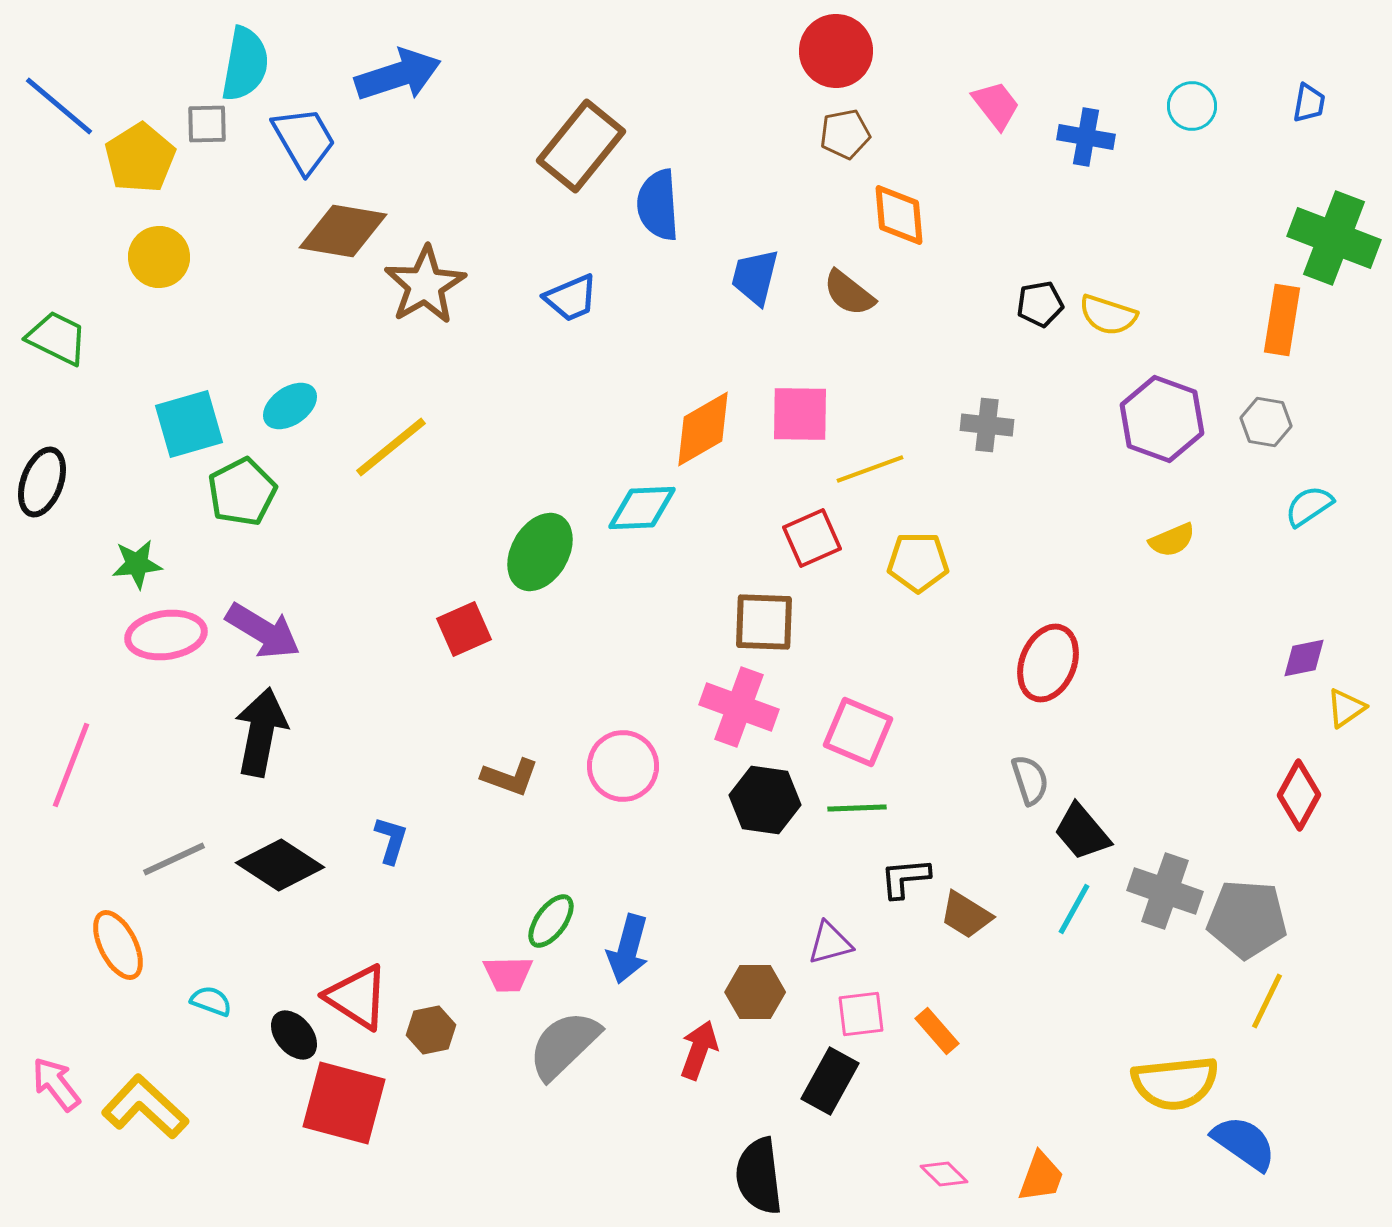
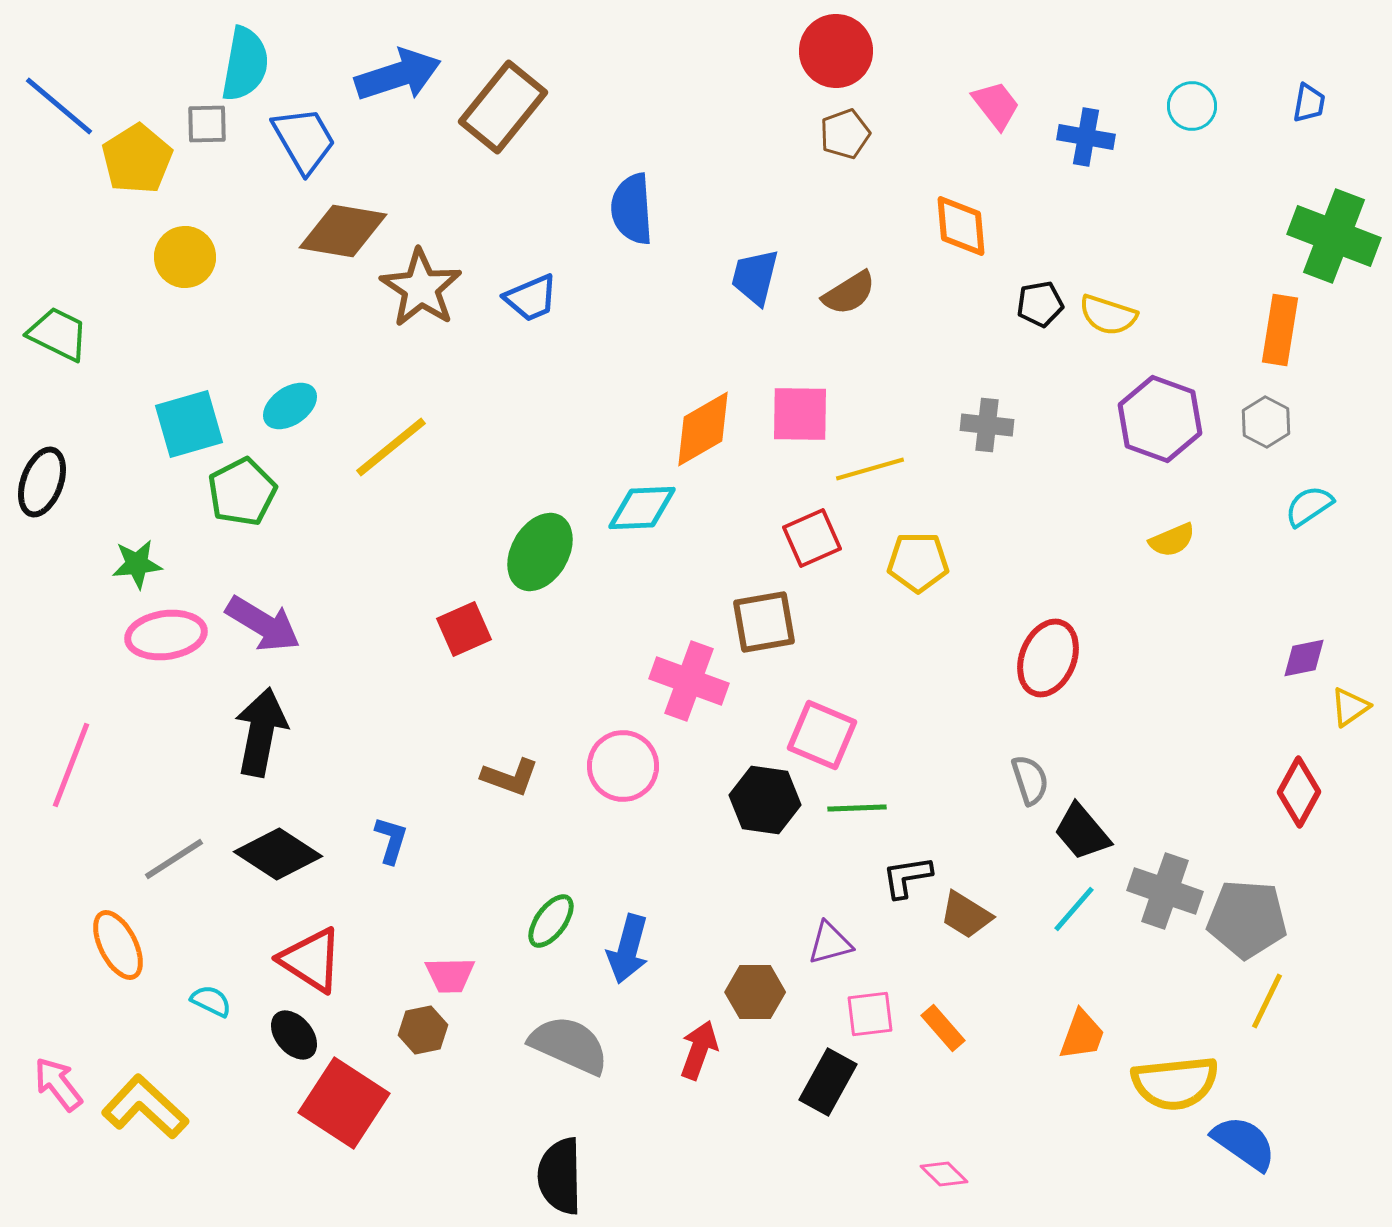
brown pentagon at (845, 134): rotated 9 degrees counterclockwise
brown rectangle at (581, 146): moved 78 px left, 39 px up
yellow pentagon at (140, 158): moved 3 px left, 1 px down
blue semicircle at (658, 205): moved 26 px left, 4 px down
orange diamond at (899, 215): moved 62 px right, 11 px down
green cross at (1334, 238): moved 2 px up
yellow circle at (159, 257): moved 26 px right
brown star at (425, 285): moved 4 px left, 3 px down; rotated 8 degrees counterclockwise
brown semicircle at (849, 293): rotated 70 degrees counterclockwise
blue trapezoid at (571, 298): moved 40 px left
orange rectangle at (1282, 320): moved 2 px left, 10 px down
green trapezoid at (57, 338): moved 1 px right, 4 px up
purple hexagon at (1162, 419): moved 2 px left
gray hexagon at (1266, 422): rotated 18 degrees clockwise
yellow line at (870, 469): rotated 4 degrees clockwise
brown square at (764, 622): rotated 12 degrees counterclockwise
purple arrow at (263, 631): moved 7 px up
red ellipse at (1048, 663): moved 5 px up
pink cross at (739, 707): moved 50 px left, 26 px up
yellow triangle at (1346, 708): moved 4 px right, 1 px up
pink square at (858, 732): moved 36 px left, 3 px down
red diamond at (1299, 795): moved 3 px up
gray line at (174, 859): rotated 8 degrees counterclockwise
black diamond at (280, 865): moved 2 px left, 11 px up
black L-shape at (905, 878): moved 2 px right, 1 px up; rotated 4 degrees counterclockwise
cyan line at (1074, 909): rotated 12 degrees clockwise
pink trapezoid at (508, 974): moved 58 px left, 1 px down
red triangle at (357, 997): moved 46 px left, 37 px up
cyan semicircle at (211, 1001): rotated 6 degrees clockwise
pink square at (861, 1014): moved 9 px right
brown hexagon at (431, 1030): moved 8 px left
orange rectangle at (937, 1031): moved 6 px right, 3 px up
gray semicircle at (564, 1045): moved 5 px right; rotated 68 degrees clockwise
black rectangle at (830, 1081): moved 2 px left, 1 px down
pink arrow at (56, 1084): moved 2 px right
red square at (344, 1103): rotated 18 degrees clockwise
black semicircle at (759, 1176): moved 199 px left; rotated 6 degrees clockwise
orange trapezoid at (1041, 1177): moved 41 px right, 142 px up
